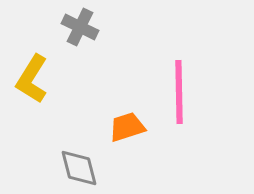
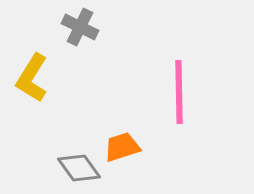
yellow L-shape: moved 1 px up
orange trapezoid: moved 5 px left, 20 px down
gray diamond: rotated 21 degrees counterclockwise
